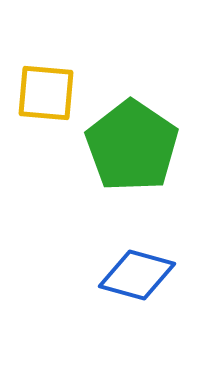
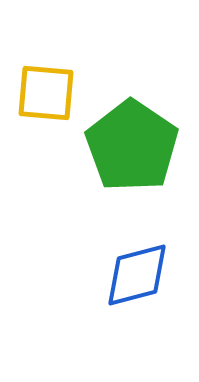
blue diamond: rotated 30 degrees counterclockwise
